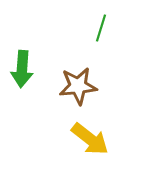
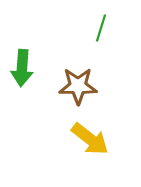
green arrow: moved 1 px up
brown star: rotated 6 degrees clockwise
